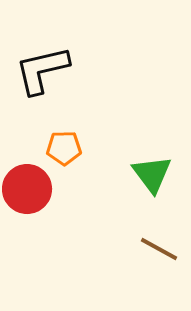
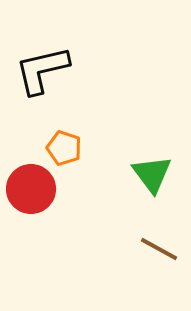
orange pentagon: rotated 20 degrees clockwise
red circle: moved 4 px right
